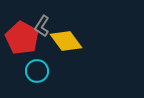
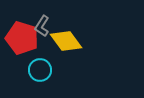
red pentagon: rotated 12 degrees counterclockwise
cyan circle: moved 3 px right, 1 px up
